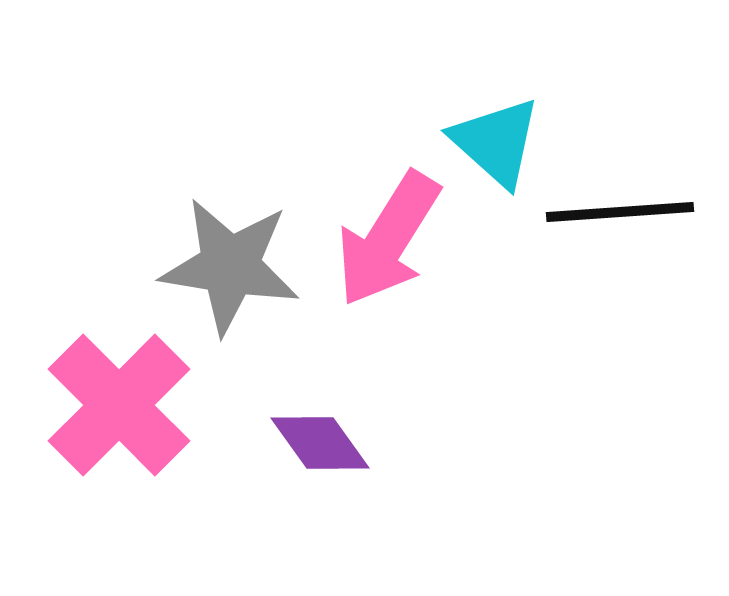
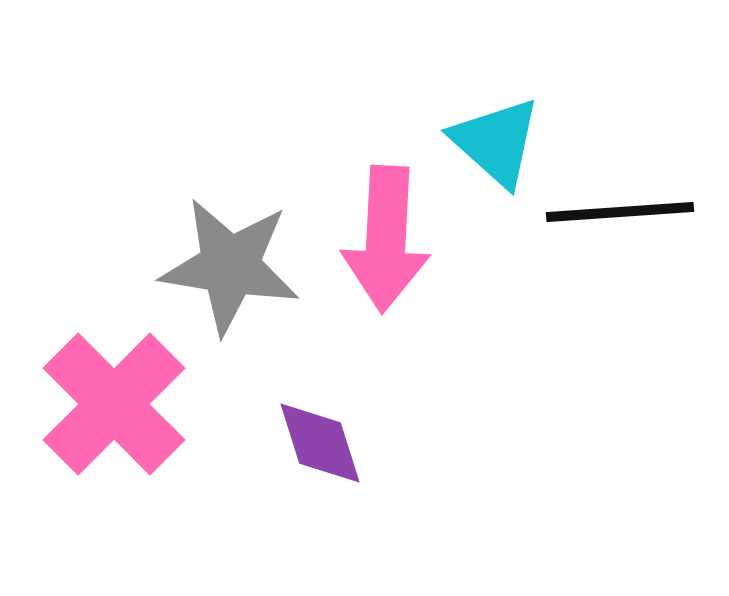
pink arrow: moved 2 px left; rotated 29 degrees counterclockwise
pink cross: moved 5 px left, 1 px up
purple diamond: rotated 18 degrees clockwise
